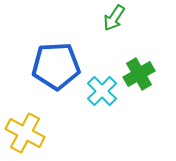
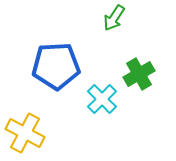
cyan cross: moved 8 px down
